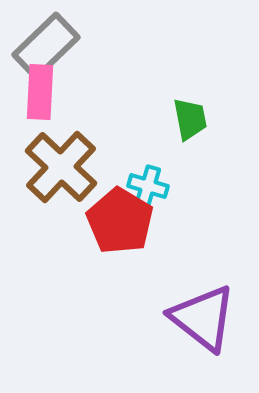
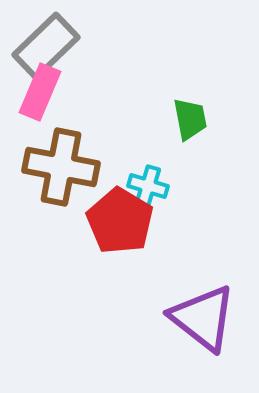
pink rectangle: rotated 20 degrees clockwise
brown cross: rotated 32 degrees counterclockwise
